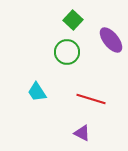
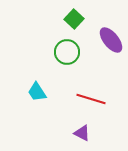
green square: moved 1 px right, 1 px up
